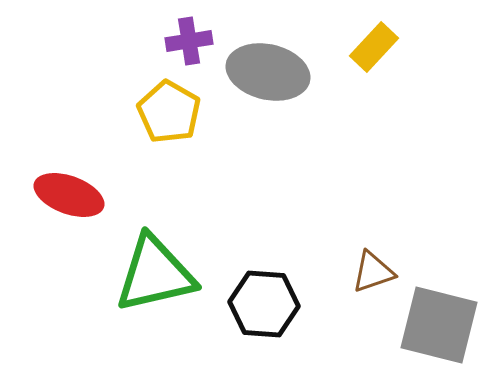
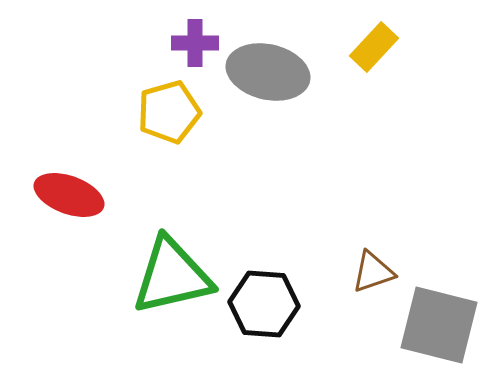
purple cross: moved 6 px right, 2 px down; rotated 9 degrees clockwise
yellow pentagon: rotated 26 degrees clockwise
green triangle: moved 17 px right, 2 px down
